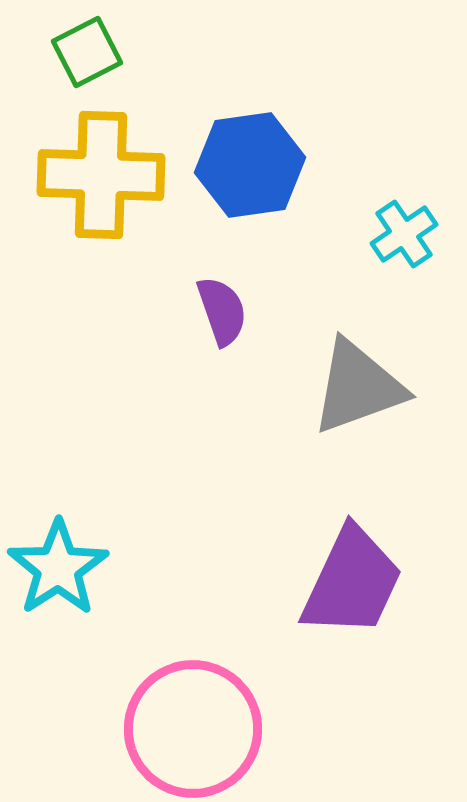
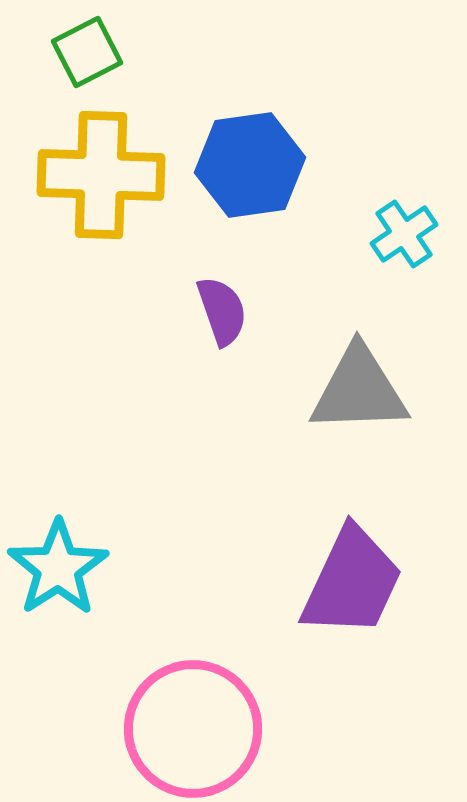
gray triangle: moved 1 px right, 3 px down; rotated 18 degrees clockwise
